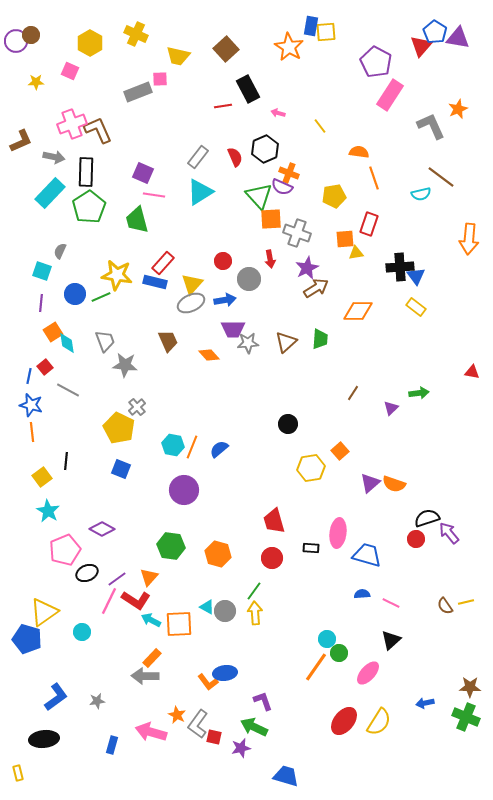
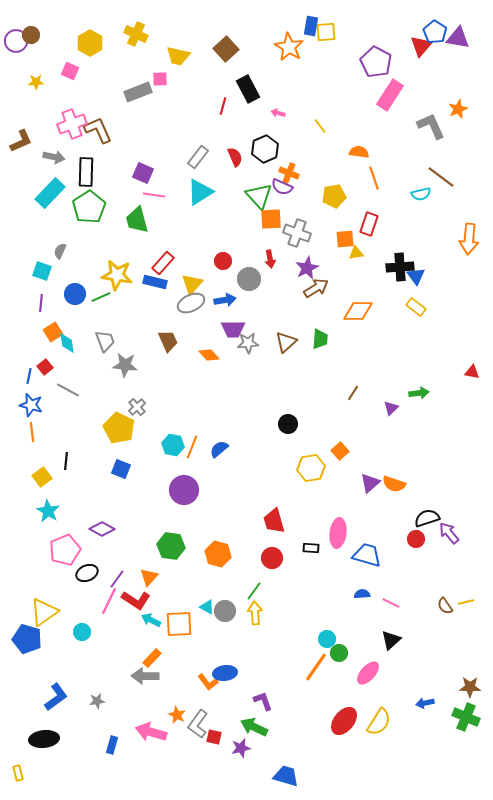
red line at (223, 106): rotated 66 degrees counterclockwise
purple line at (117, 579): rotated 18 degrees counterclockwise
